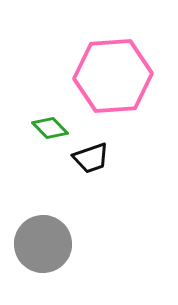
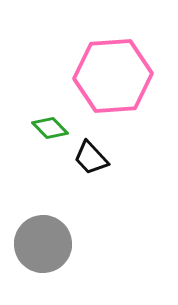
black trapezoid: rotated 66 degrees clockwise
